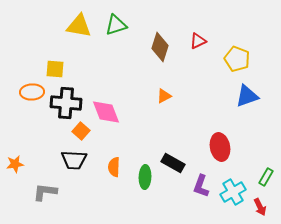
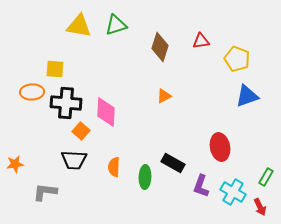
red triangle: moved 3 px right; rotated 18 degrees clockwise
pink diamond: rotated 24 degrees clockwise
cyan cross: rotated 30 degrees counterclockwise
